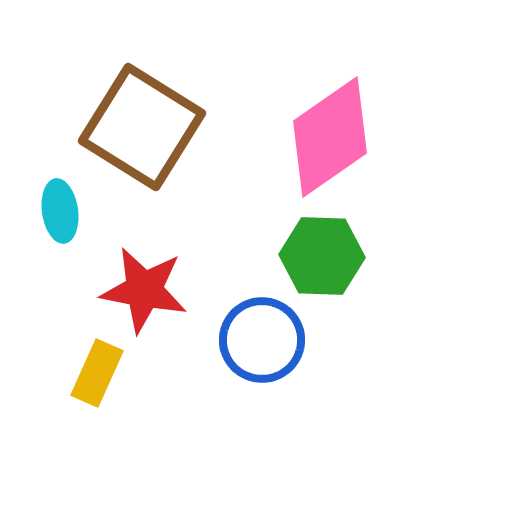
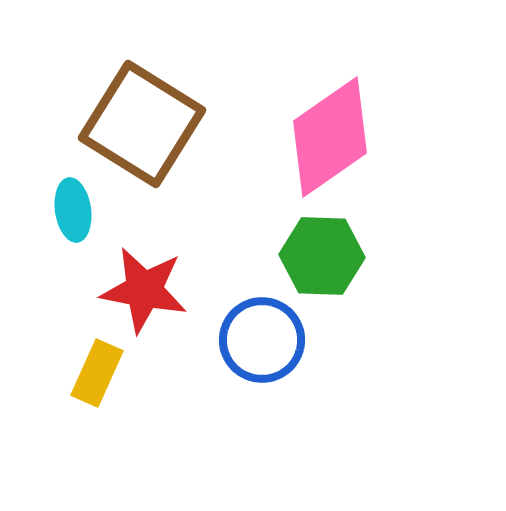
brown square: moved 3 px up
cyan ellipse: moved 13 px right, 1 px up
